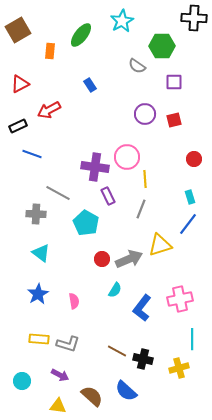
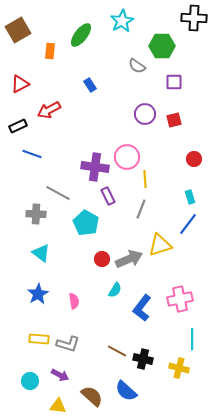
yellow cross at (179, 368): rotated 30 degrees clockwise
cyan circle at (22, 381): moved 8 px right
